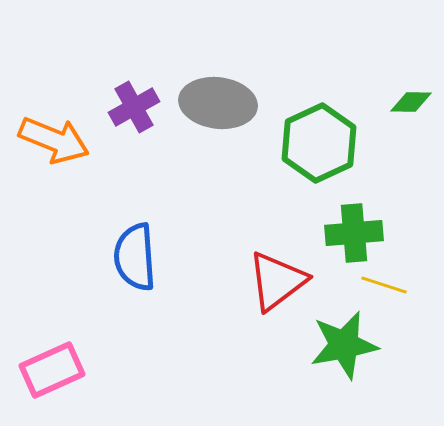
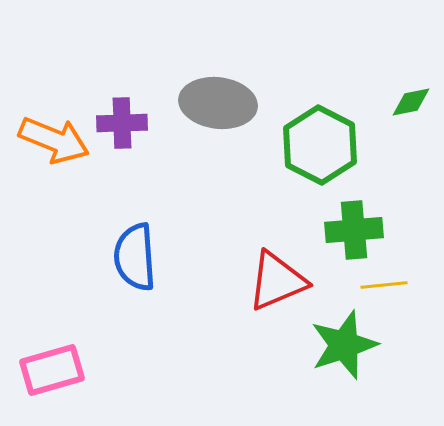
green diamond: rotated 12 degrees counterclockwise
purple cross: moved 12 px left, 16 px down; rotated 27 degrees clockwise
green hexagon: moved 1 px right, 2 px down; rotated 8 degrees counterclockwise
green cross: moved 3 px up
red triangle: rotated 14 degrees clockwise
yellow line: rotated 24 degrees counterclockwise
green star: rotated 8 degrees counterclockwise
pink rectangle: rotated 8 degrees clockwise
